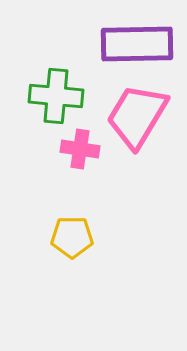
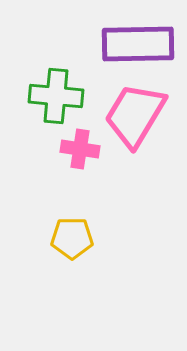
purple rectangle: moved 1 px right
pink trapezoid: moved 2 px left, 1 px up
yellow pentagon: moved 1 px down
